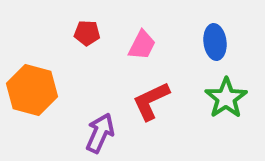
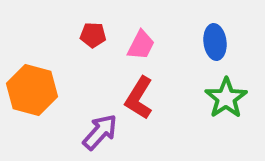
red pentagon: moved 6 px right, 2 px down
pink trapezoid: moved 1 px left
red L-shape: moved 12 px left, 3 px up; rotated 33 degrees counterclockwise
purple arrow: moved 1 px up; rotated 18 degrees clockwise
